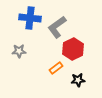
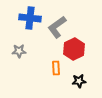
red hexagon: moved 1 px right
orange rectangle: rotated 56 degrees counterclockwise
black star: moved 1 px right, 1 px down
